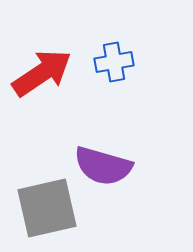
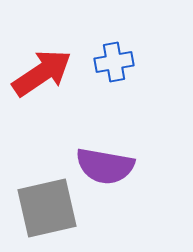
purple semicircle: moved 2 px right; rotated 6 degrees counterclockwise
